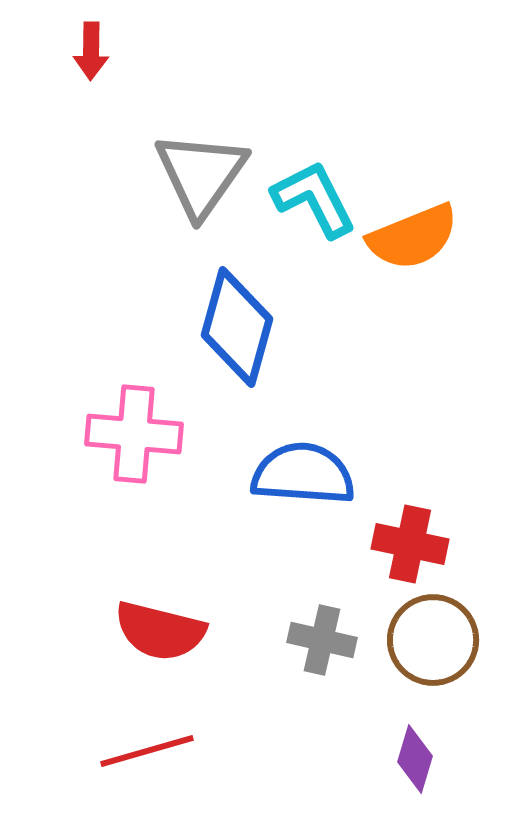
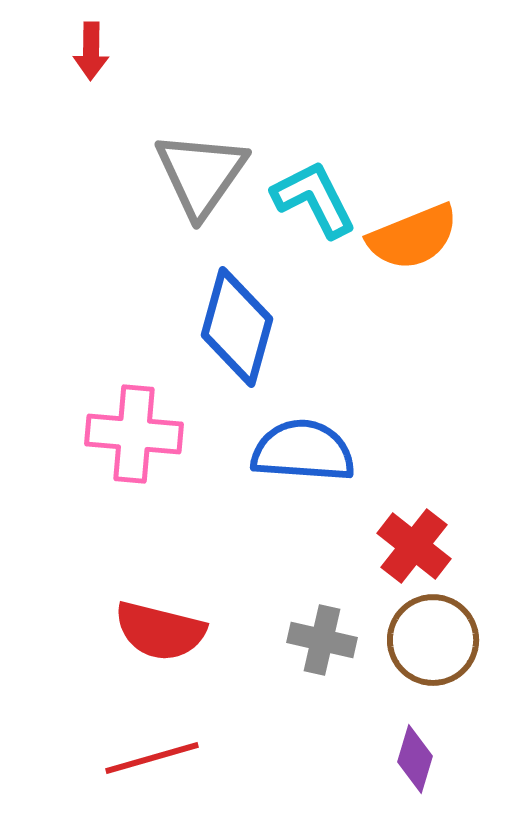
blue semicircle: moved 23 px up
red cross: moved 4 px right, 2 px down; rotated 26 degrees clockwise
red line: moved 5 px right, 7 px down
